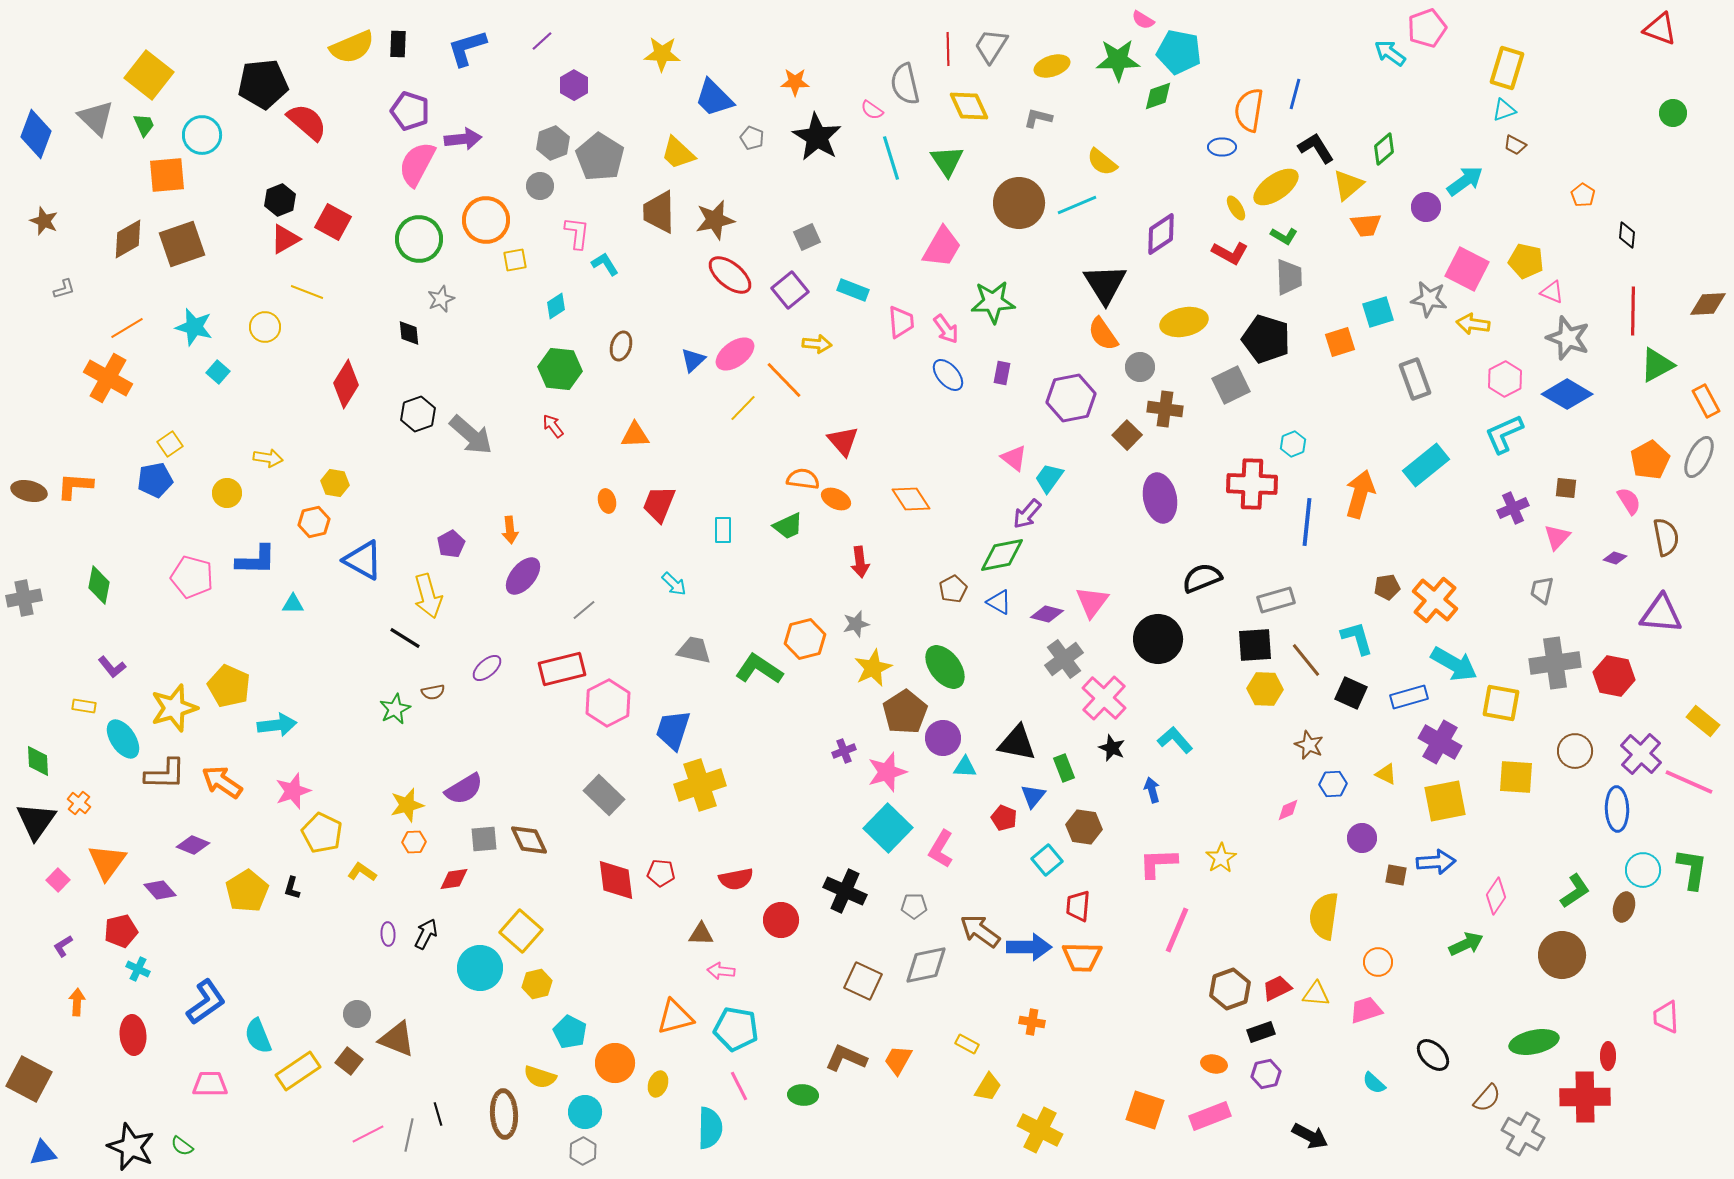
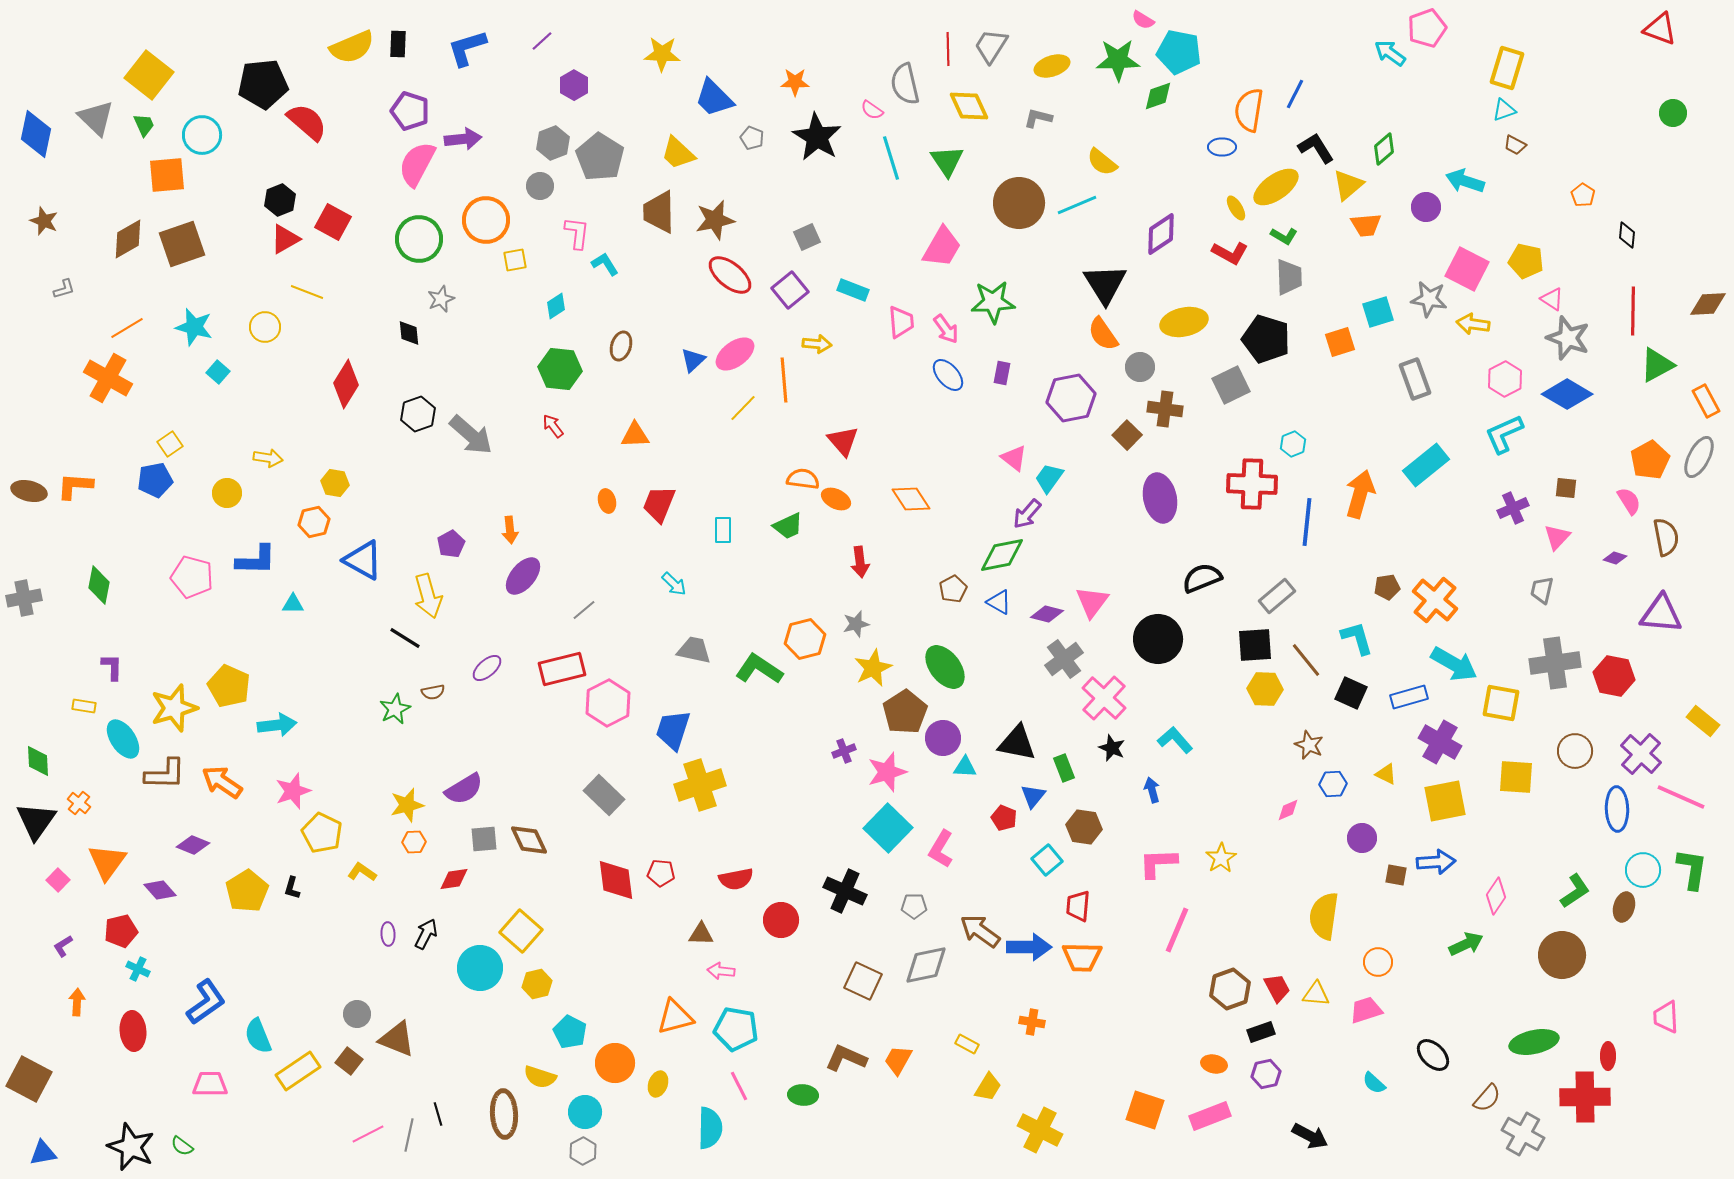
blue line at (1295, 94): rotated 12 degrees clockwise
blue diamond at (36, 134): rotated 9 degrees counterclockwise
cyan arrow at (1465, 181): rotated 126 degrees counterclockwise
pink triangle at (1552, 292): moved 7 px down; rotated 10 degrees clockwise
orange line at (784, 380): rotated 39 degrees clockwise
gray rectangle at (1276, 600): moved 1 px right, 4 px up; rotated 24 degrees counterclockwise
purple L-shape at (112, 667): rotated 140 degrees counterclockwise
pink line at (1689, 782): moved 8 px left, 15 px down
red trapezoid at (1277, 988): rotated 88 degrees clockwise
red ellipse at (133, 1035): moved 4 px up
